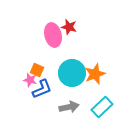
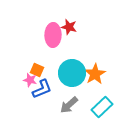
pink ellipse: rotated 15 degrees clockwise
orange star: rotated 10 degrees counterclockwise
gray arrow: moved 2 px up; rotated 150 degrees clockwise
